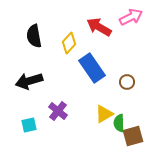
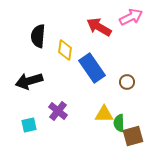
black semicircle: moved 4 px right; rotated 15 degrees clockwise
yellow diamond: moved 4 px left, 7 px down; rotated 35 degrees counterclockwise
yellow triangle: rotated 30 degrees clockwise
